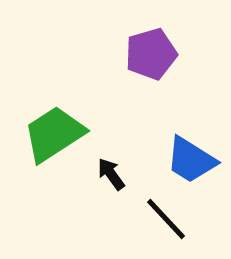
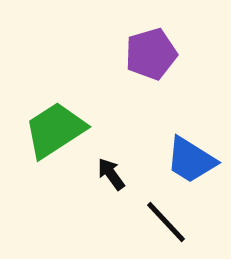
green trapezoid: moved 1 px right, 4 px up
black line: moved 3 px down
